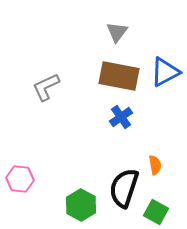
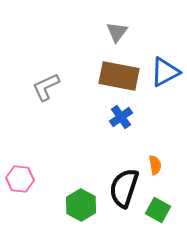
green square: moved 2 px right, 2 px up
